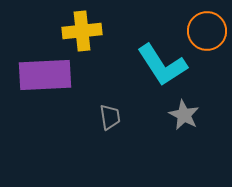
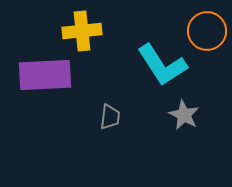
gray trapezoid: rotated 16 degrees clockwise
